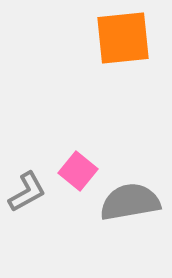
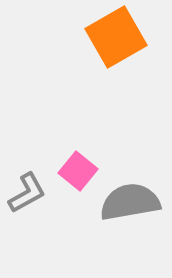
orange square: moved 7 px left, 1 px up; rotated 24 degrees counterclockwise
gray L-shape: moved 1 px down
